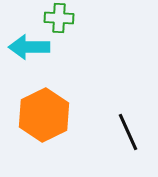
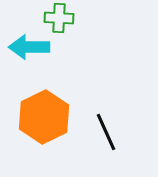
orange hexagon: moved 2 px down
black line: moved 22 px left
